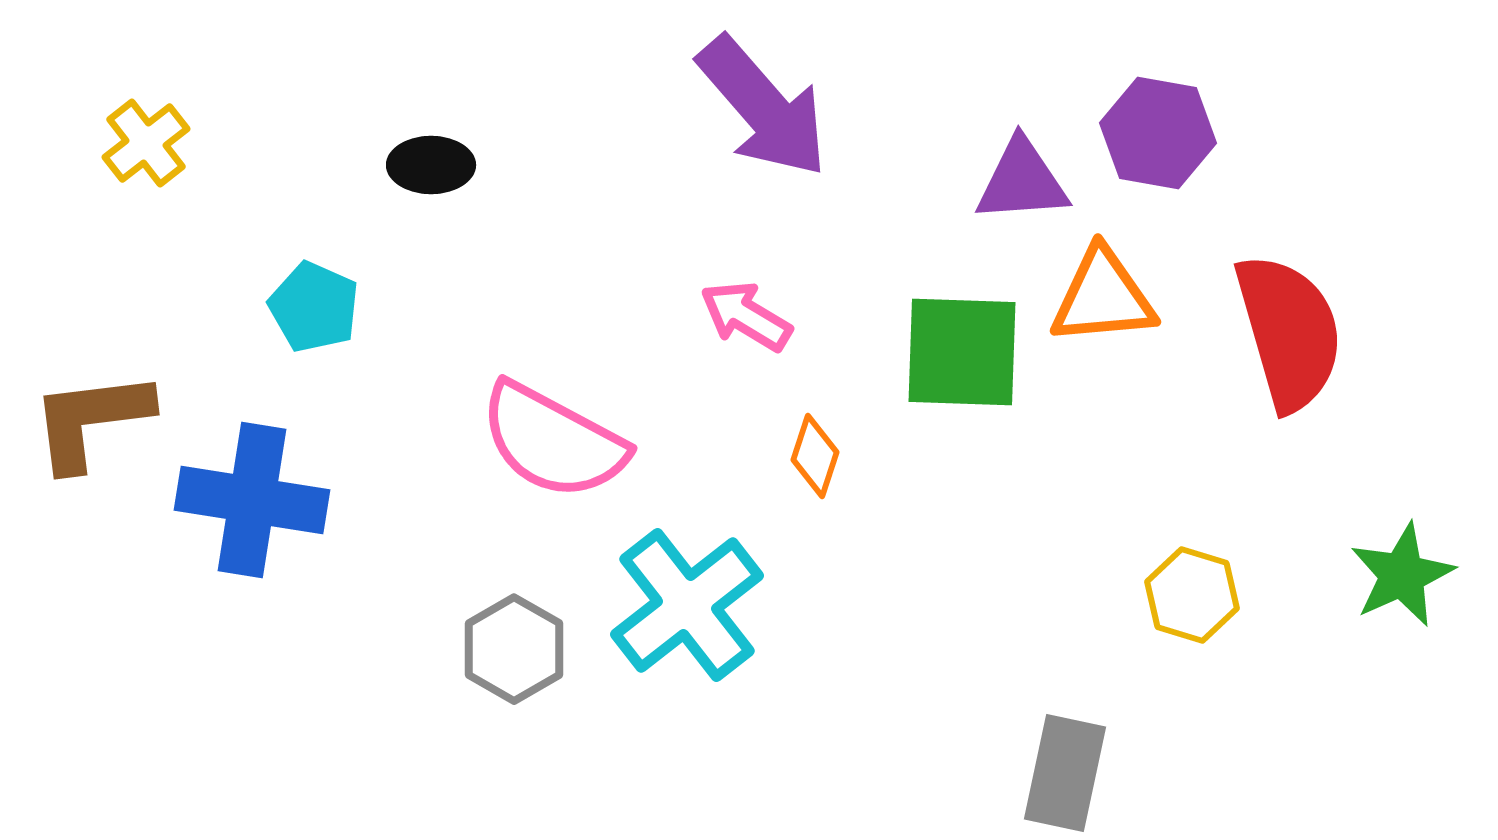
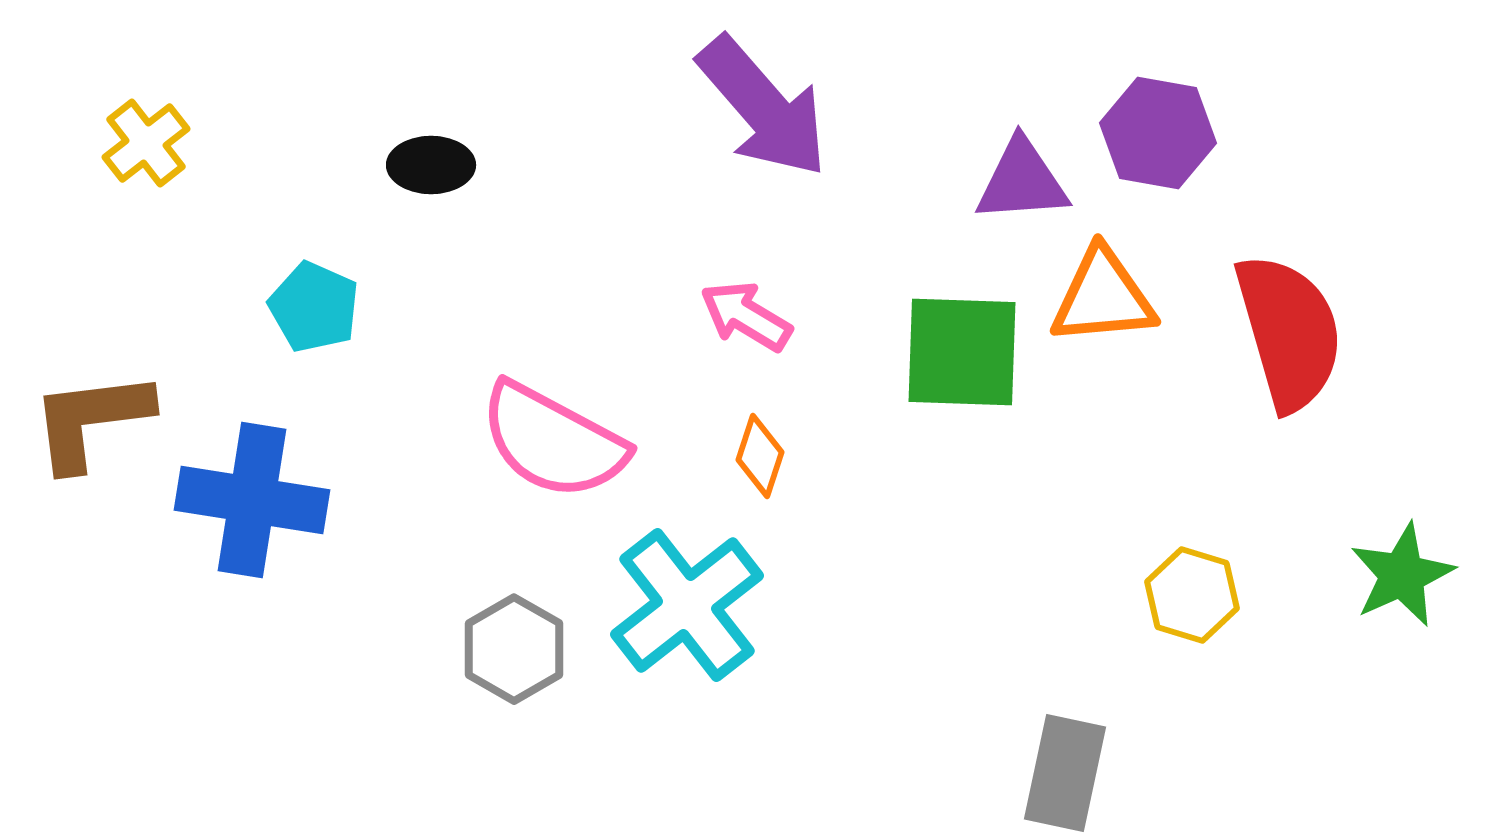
orange diamond: moved 55 px left
